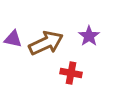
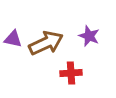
purple star: rotated 15 degrees counterclockwise
red cross: rotated 15 degrees counterclockwise
